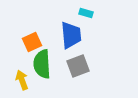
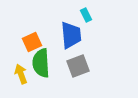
cyan rectangle: moved 2 px down; rotated 48 degrees clockwise
green semicircle: moved 1 px left, 1 px up
yellow arrow: moved 1 px left, 6 px up
